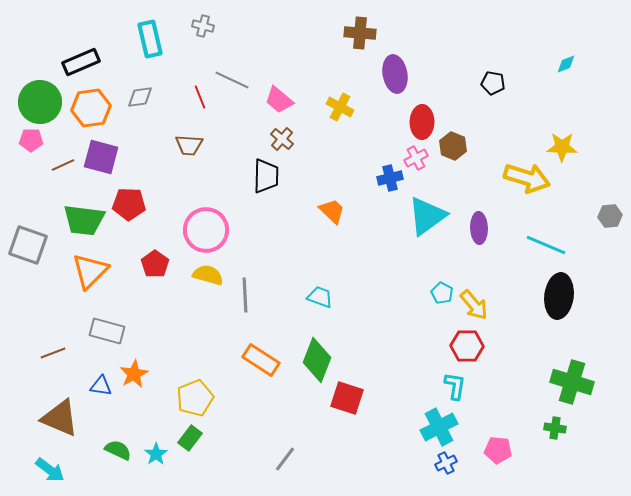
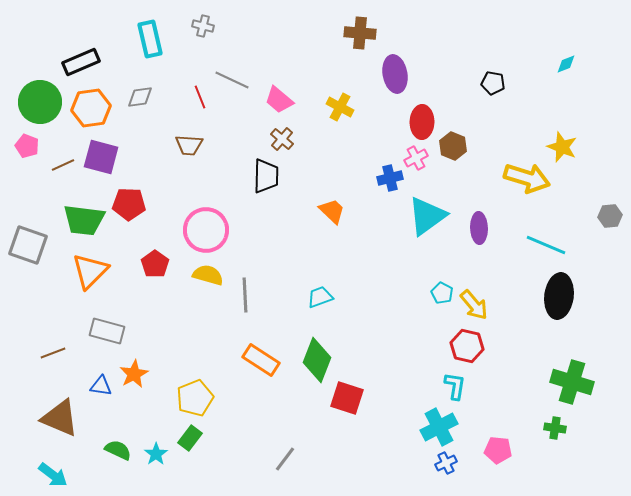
pink pentagon at (31, 140): moved 4 px left, 6 px down; rotated 20 degrees clockwise
yellow star at (562, 147): rotated 20 degrees clockwise
cyan trapezoid at (320, 297): rotated 40 degrees counterclockwise
red hexagon at (467, 346): rotated 12 degrees clockwise
cyan arrow at (50, 470): moved 3 px right, 5 px down
